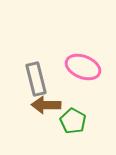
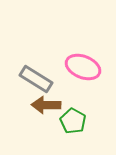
gray rectangle: rotated 44 degrees counterclockwise
